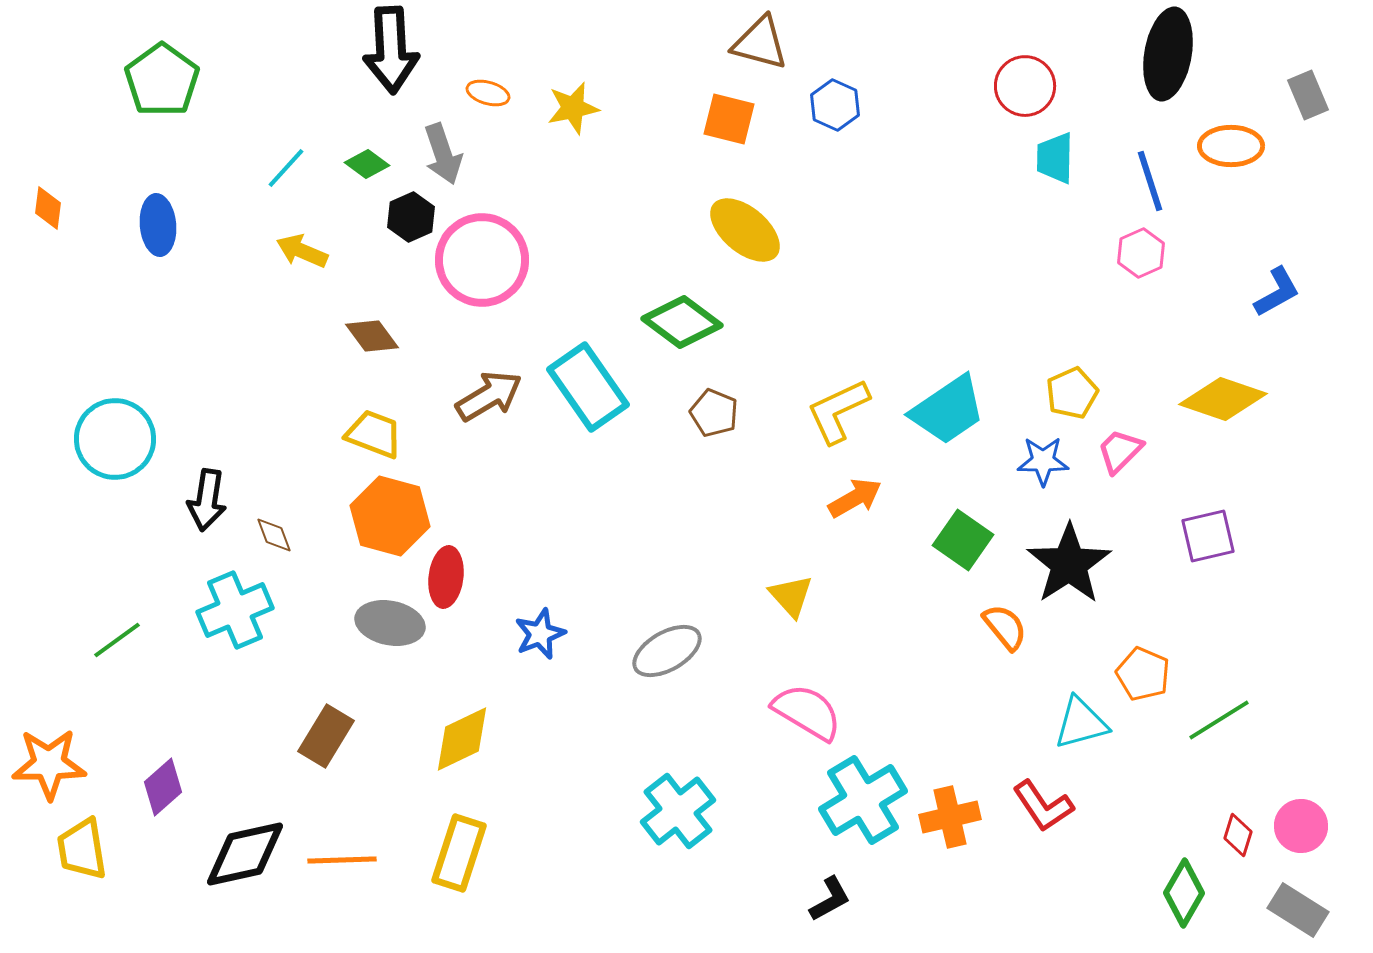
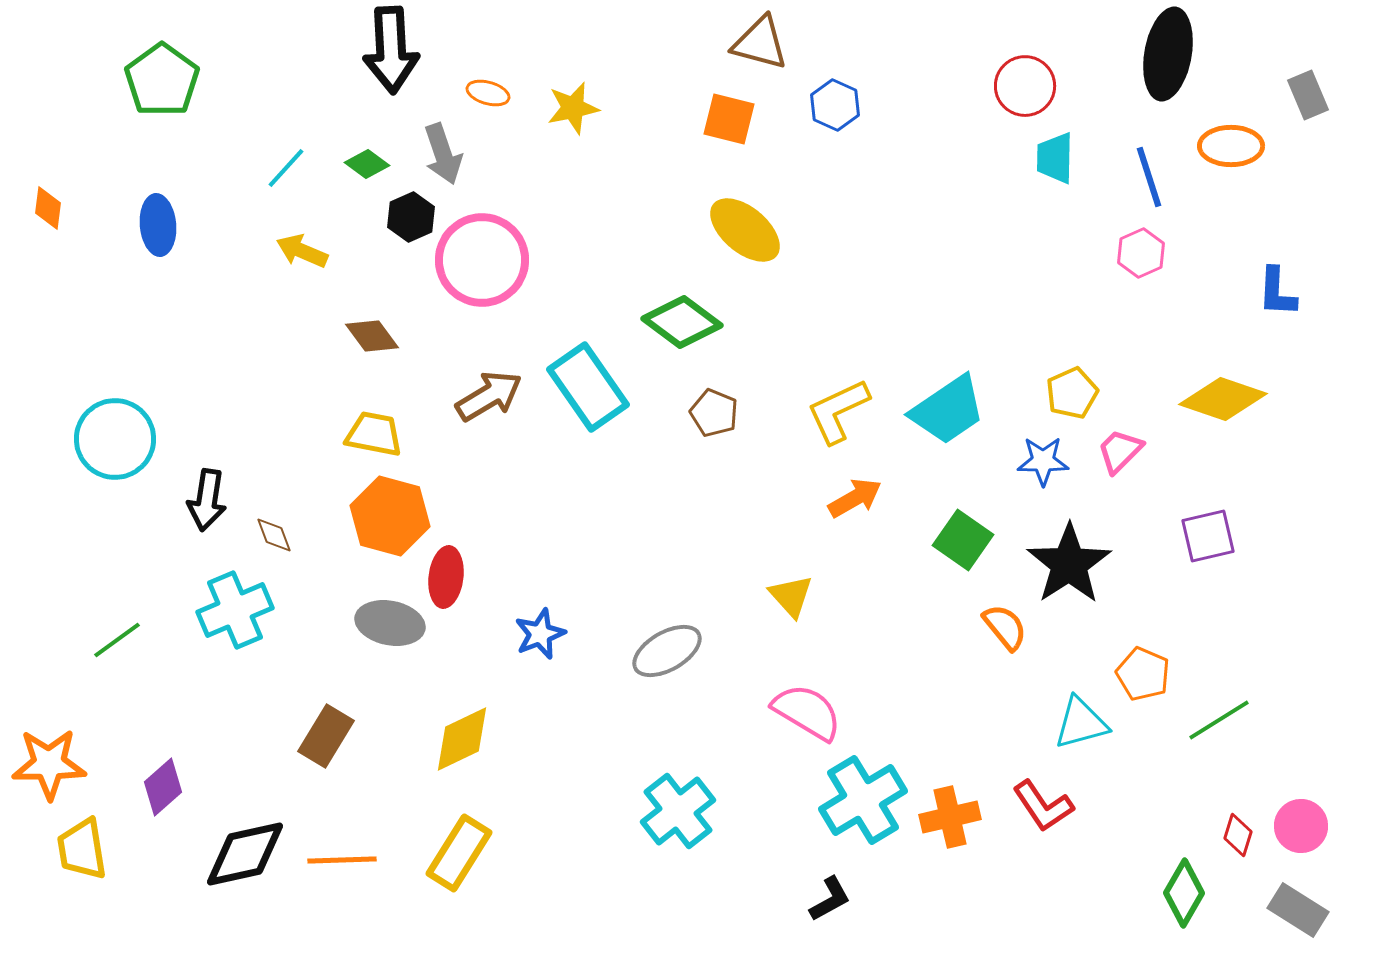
blue line at (1150, 181): moved 1 px left, 4 px up
blue L-shape at (1277, 292): rotated 122 degrees clockwise
yellow trapezoid at (374, 434): rotated 10 degrees counterclockwise
yellow rectangle at (459, 853): rotated 14 degrees clockwise
